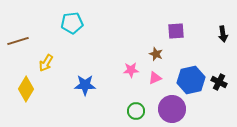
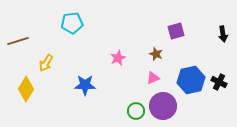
purple square: rotated 12 degrees counterclockwise
pink star: moved 13 px left, 12 px up; rotated 21 degrees counterclockwise
pink triangle: moved 2 px left
purple circle: moved 9 px left, 3 px up
